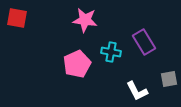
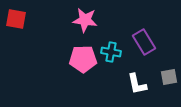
red square: moved 1 px left, 1 px down
pink pentagon: moved 6 px right, 5 px up; rotated 24 degrees clockwise
gray square: moved 2 px up
white L-shape: moved 7 px up; rotated 15 degrees clockwise
